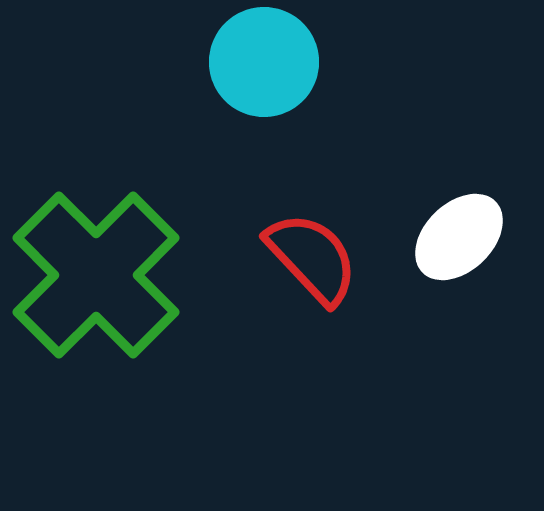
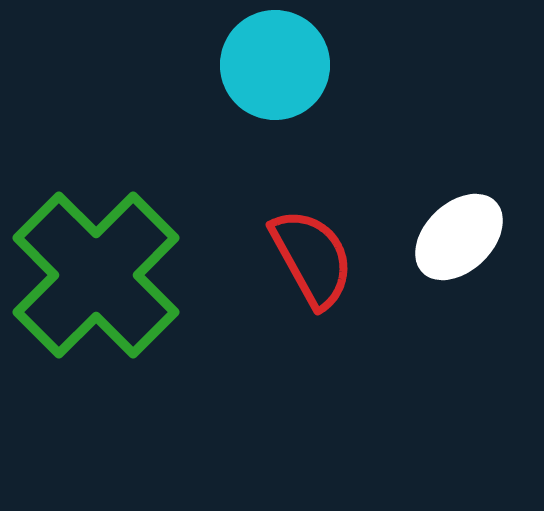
cyan circle: moved 11 px right, 3 px down
red semicircle: rotated 14 degrees clockwise
